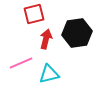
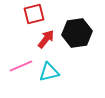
red arrow: rotated 24 degrees clockwise
pink line: moved 3 px down
cyan triangle: moved 2 px up
